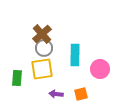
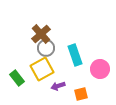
brown cross: moved 1 px left
gray circle: moved 2 px right
cyan rectangle: rotated 20 degrees counterclockwise
yellow square: rotated 20 degrees counterclockwise
green rectangle: rotated 42 degrees counterclockwise
purple arrow: moved 2 px right, 8 px up; rotated 24 degrees counterclockwise
